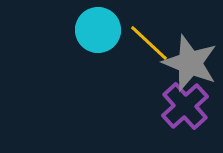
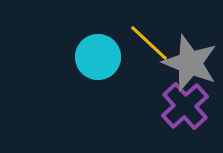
cyan circle: moved 27 px down
